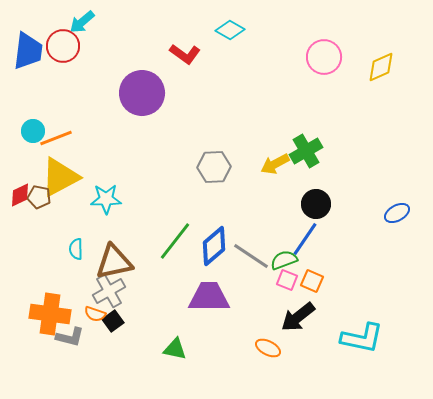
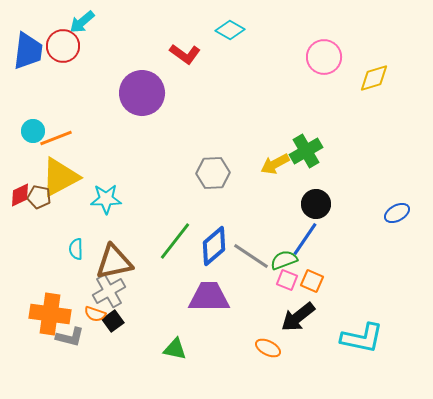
yellow diamond: moved 7 px left, 11 px down; rotated 8 degrees clockwise
gray hexagon: moved 1 px left, 6 px down
